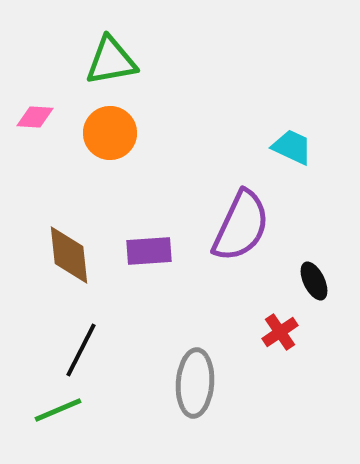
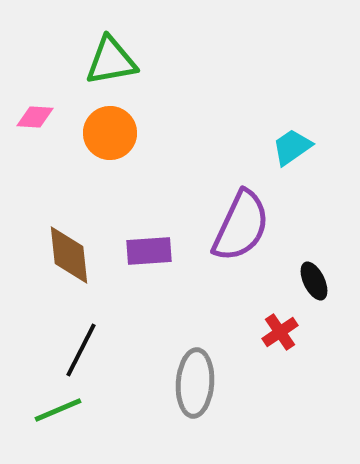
cyan trapezoid: rotated 60 degrees counterclockwise
